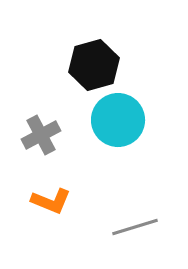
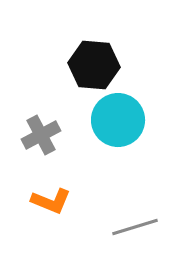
black hexagon: rotated 21 degrees clockwise
